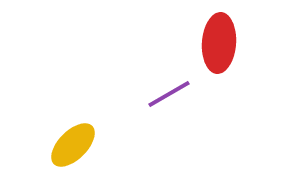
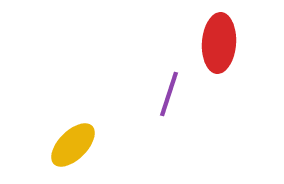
purple line: rotated 42 degrees counterclockwise
